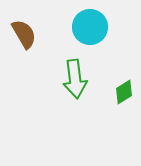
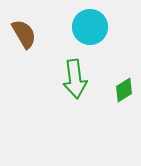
green diamond: moved 2 px up
